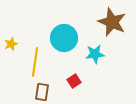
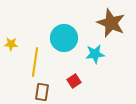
brown star: moved 1 px left, 1 px down
yellow star: rotated 24 degrees clockwise
